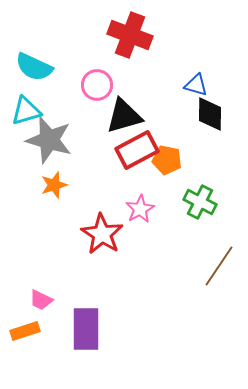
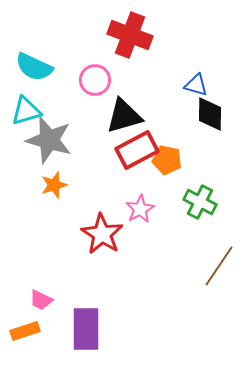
pink circle: moved 2 px left, 5 px up
